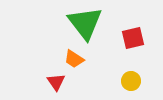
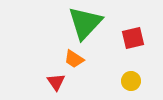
green triangle: rotated 21 degrees clockwise
